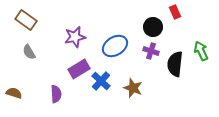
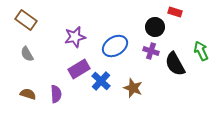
red rectangle: rotated 48 degrees counterclockwise
black circle: moved 2 px right
gray semicircle: moved 2 px left, 2 px down
black semicircle: rotated 35 degrees counterclockwise
brown semicircle: moved 14 px right, 1 px down
